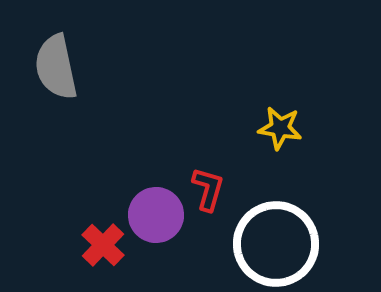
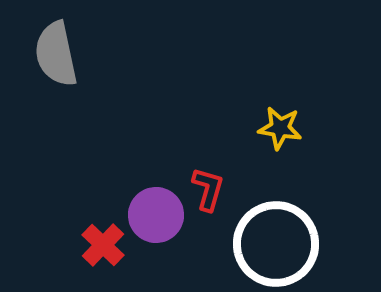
gray semicircle: moved 13 px up
